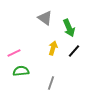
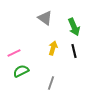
green arrow: moved 5 px right, 1 px up
black line: rotated 56 degrees counterclockwise
green semicircle: rotated 21 degrees counterclockwise
